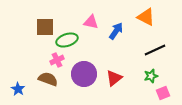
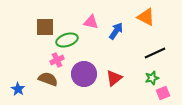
black line: moved 3 px down
green star: moved 1 px right, 2 px down
